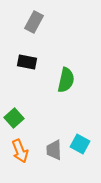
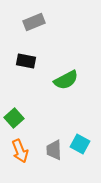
gray rectangle: rotated 40 degrees clockwise
black rectangle: moved 1 px left, 1 px up
green semicircle: rotated 50 degrees clockwise
